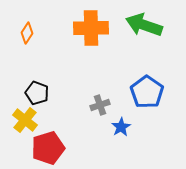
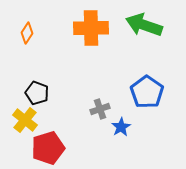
gray cross: moved 4 px down
